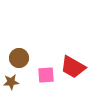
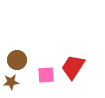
brown circle: moved 2 px left, 2 px down
red trapezoid: rotated 92 degrees clockwise
